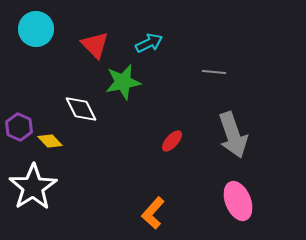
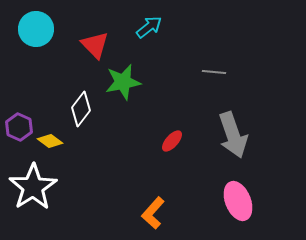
cyan arrow: moved 16 px up; rotated 12 degrees counterclockwise
white diamond: rotated 64 degrees clockwise
yellow diamond: rotated 10 degrees counterclockwise
